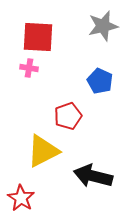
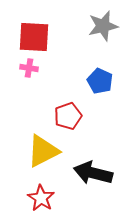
red square: moved 4 px left
black arrow: moved 3 px up
red star: moved 20 px right
